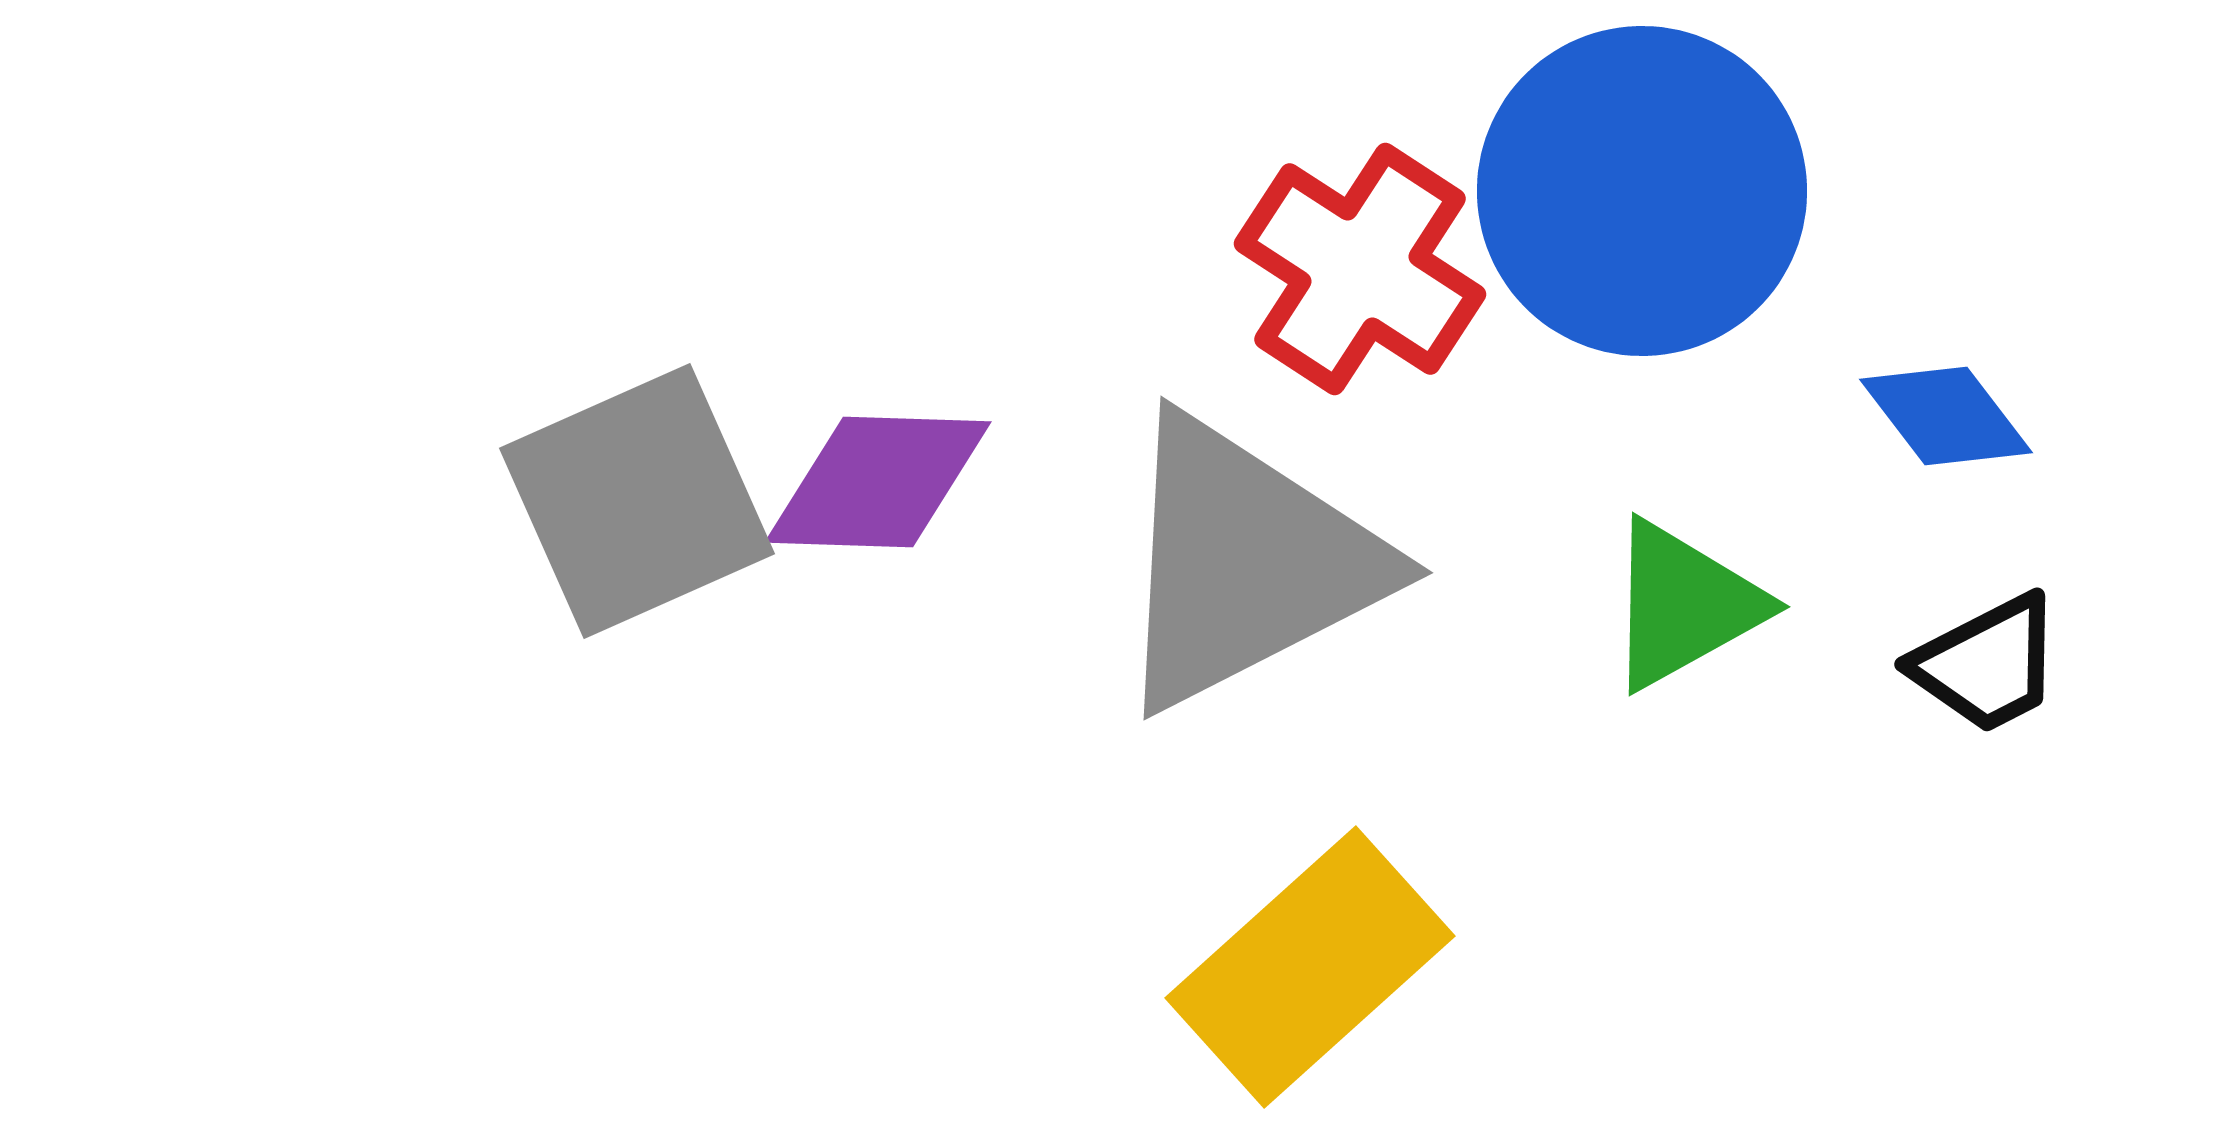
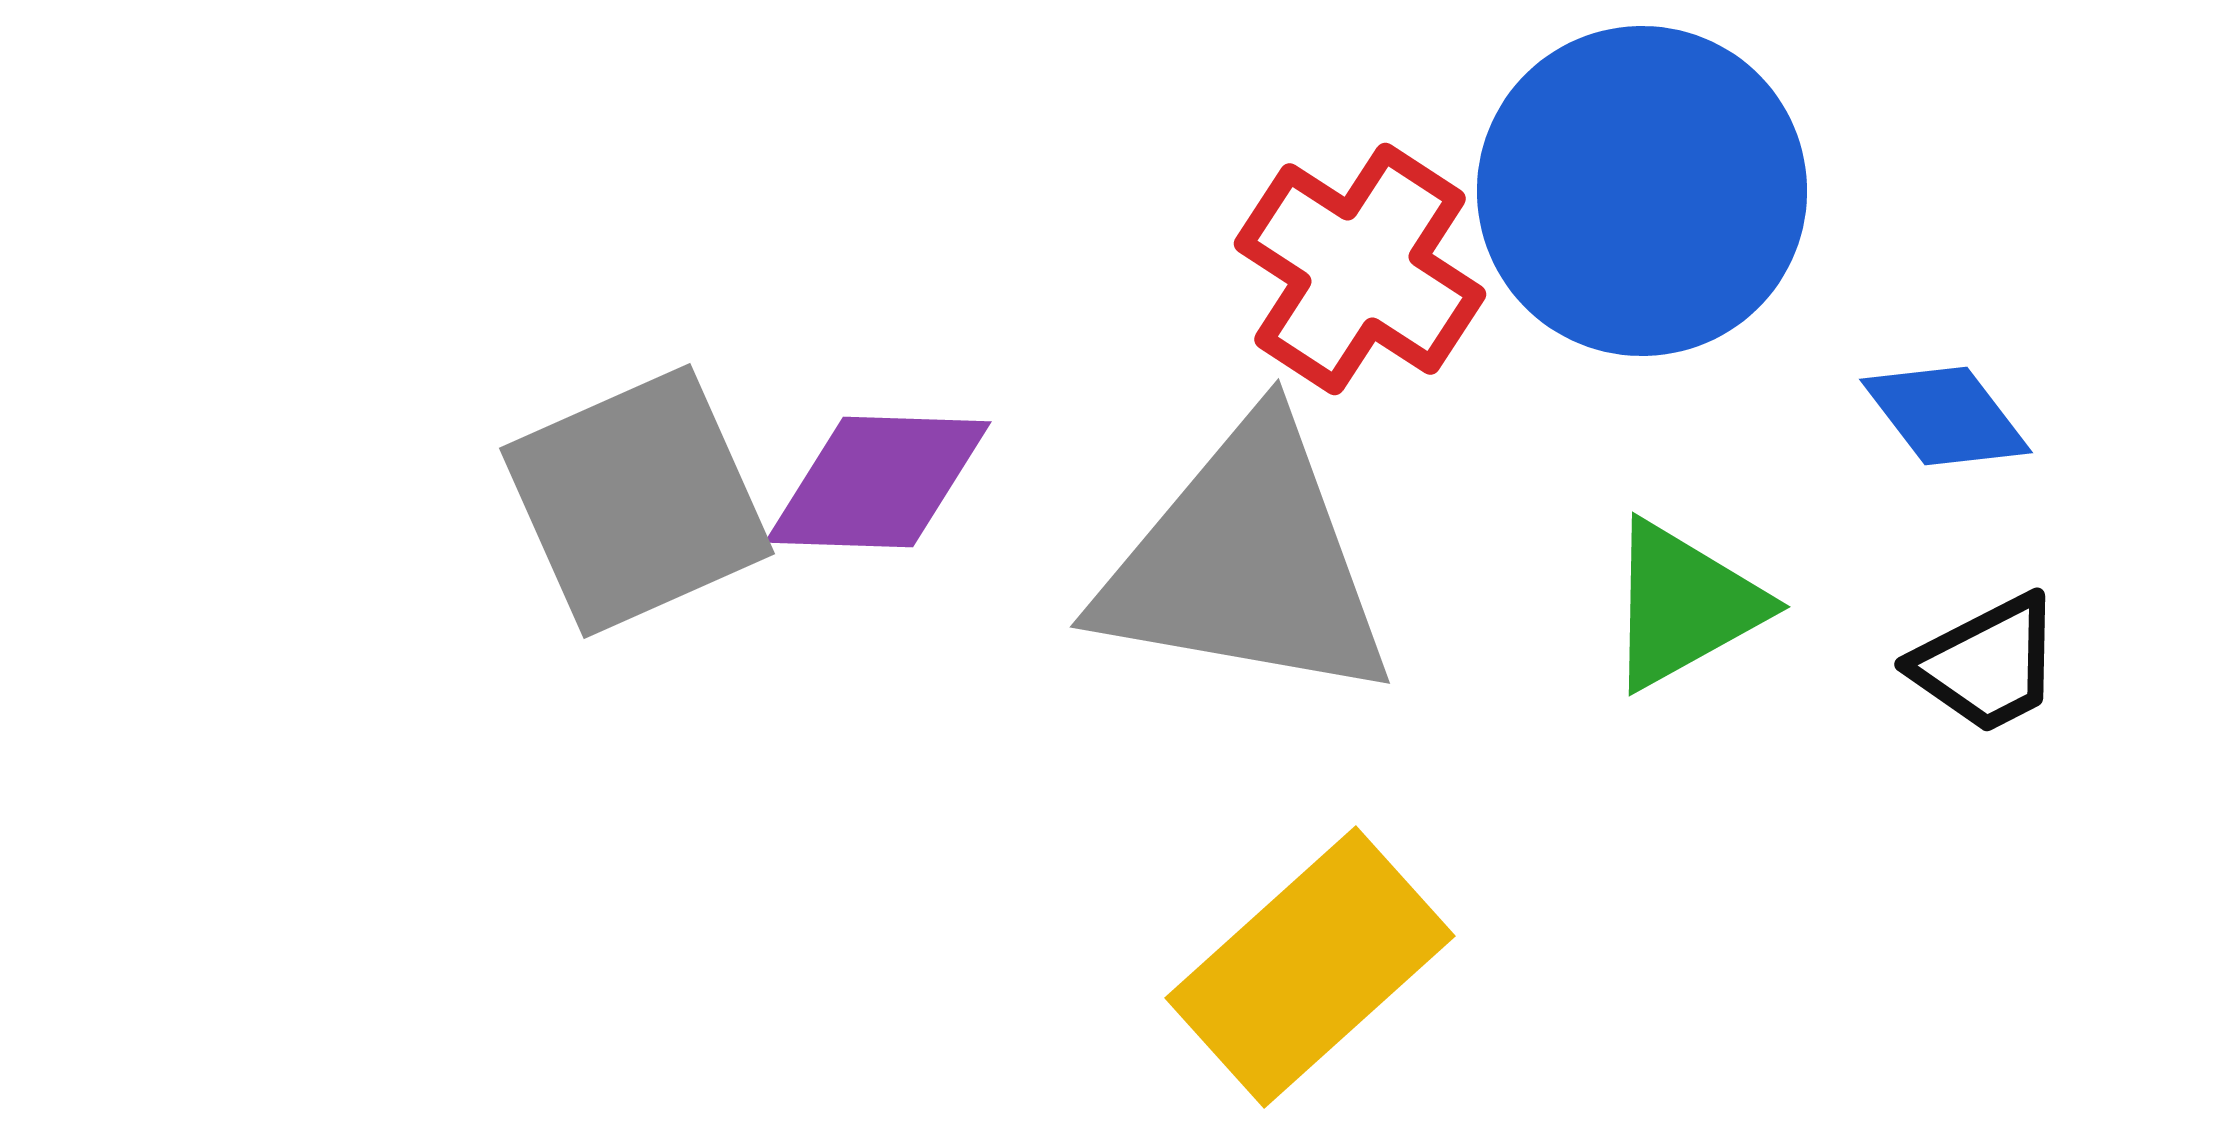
gray triangle: rotated 37 degrees clockwise
